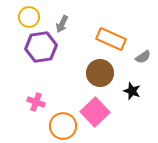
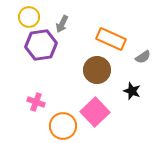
purple hexagon: moved 2 px up
brown circle: moved 3 px left, 3 px up
